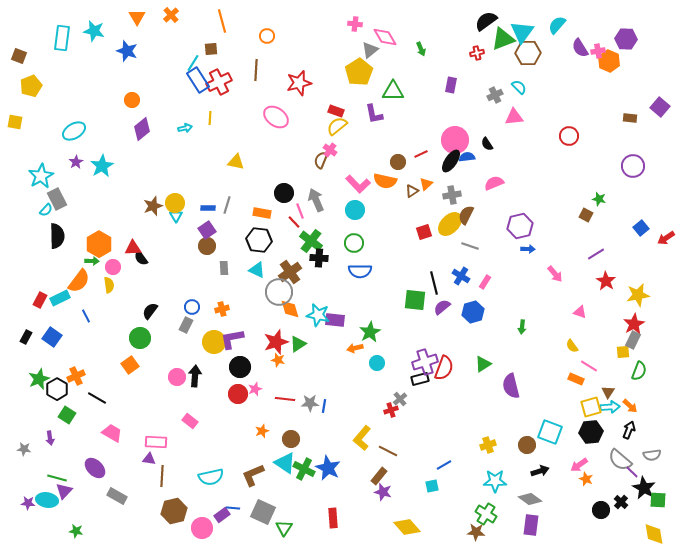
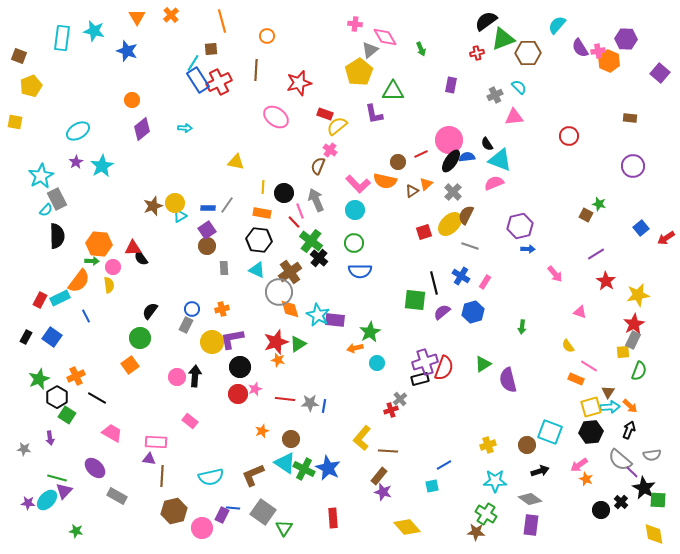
cyan triangle at (522, 32): moved 22 px left, 128 px down; rotated 45 degrees counterclockwise
purple square at (660, 107): moved 34 px up
red rectangle at (336, 111): moved 11 px left, 3 px down
yellow line at (210, 118): moved 53 px right, 69 px down
cyan arrow at (185, 128): rotated 16 degrees clockwise
cyan ellipse at (74, 131): moved 4 px right
pink circle at (455, 140): moved 6 px left
brown semicircle at (321, 160): moved 3 px left, 6 px down
gray cross at (452, 195): moved 1 px right, 3 px up; rotated 36 degrees counterclockwise
green star at (599, 199): moved 5 px down
gray line at (227, 205): rotated 18 degrees clockwise
cyan triangle at (176, 216): moved 4 px right; rotated 32 degrees clockwise
orange hexagon at (99, 244): rotated 25 degrees counterclockwise
black cross at (319, 258): rotated 36 degrees clockwise
blue circle at (192, 307): moved 2 px down
purple semicircle at (442, 307): moved 5 px down
cyan star at (318, 315): rotated 15 degrees clockwise
yellow circle at (214, 342): moved 2 px left
yellow semicircle at (572, 346): moved 4 px left
purple semicircle at (511, 386): moved 3 px left, 6 px up
black hexagon at (57, 389): moved 8 px down
brown line at (388, 451): rotated 24 degrees counterclockwise
cyan ellipse at (47, 500): rotated 55 degrees counterclockwise
gray square at (263, 512): rotated 10 degrees clockwise
purple rectangle at (222, 515): rotated 28 degrees counterclockwise
